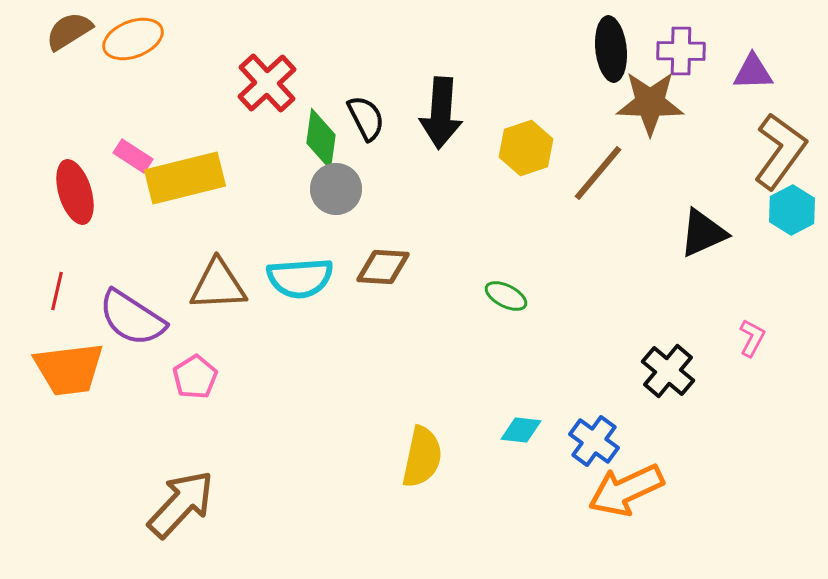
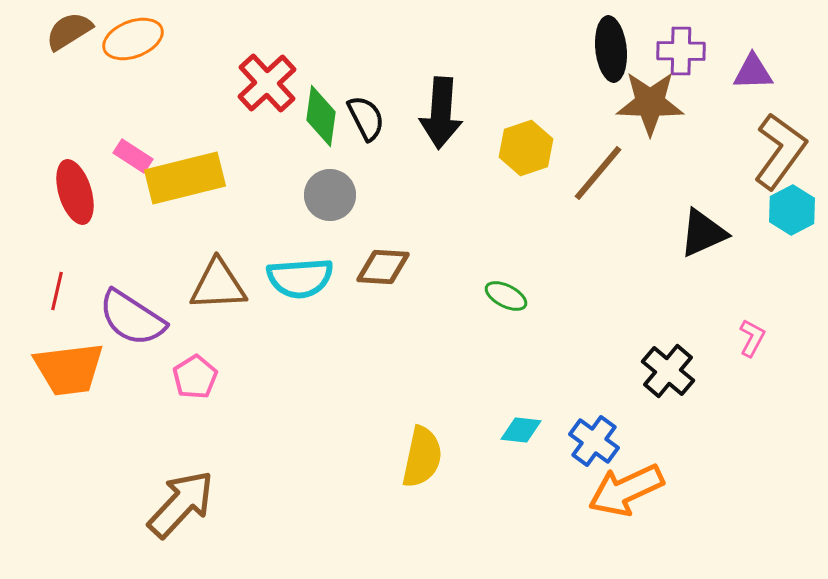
green diamond: moved 23 px up
gray circle: moved 6 px left, 6 px down
